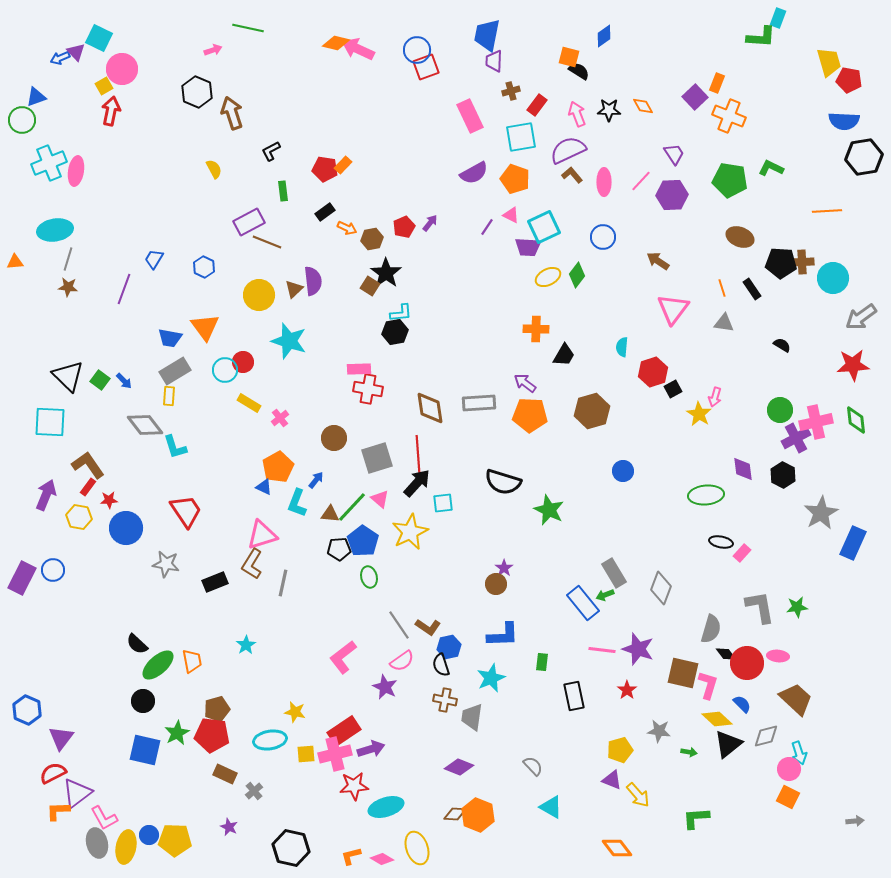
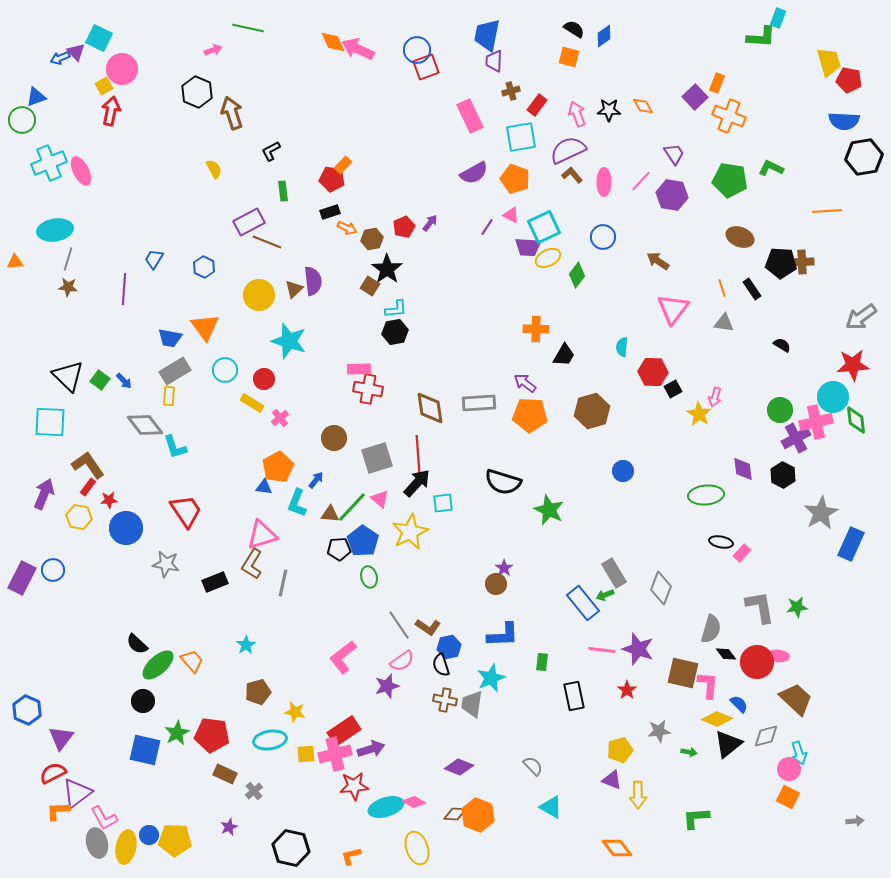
orange diamond at (336, 43): moved 3 px left, 1 px up; rotated 52 degrees clockwise
black semicircle at (579, 71): moved 5 px left, 42 px up
red pentagon at (325, 169): moved 7 px right, 10 px down
pink ellipse at (76, 171): moved 5 px right; rotated 36 degrees counterclockwise
purple hexagon at (672, 195): rotated 12 degrees clockwise
black rectangle at (325, 212): moved 5 px right; rotated 18 degrees clockwise
black star at (386, 273): moved 1 px right, 4 px up
yellow ellipse at (548, 277): moved 19 px up
cyan circle at (833, 278): moved 119 px down
purple line at (124, 289): rotated 16 degrees counterclockwise
cyan L-shape at (401, 313): moved 5 px left, 4 px up
red circle at (243, 362): moved 21 px right, 17 px down
red hexagon at (653, 372): rotated 20 degrees clockwise
yellow rectangle at (249, 403): moved 3 px right
blue triangle at (264, 487): rotated 18 degrees counterclockwise
purple arrow at (46, 495): moved 2 px left, 1 px up
blue rectangle at (853, 543): moved 2 px left, 1 px down
orange trapezoid at (192, 661): rotated 30 degrees counterclockwise
red circle at (747, 663): moved 10 px right, 1 px up
pink L-shape at (708, 685): rotated 12 degrees counterclockwise
purple star at (385, 687): moved 2 px right, 1 px up; rotated 30 degrees clockwise
blue semicircle at (742, 704): moved 3 px left
brown pentagon at (217, 709): moved 41 px right, 17 px up
gray trapezoid at (472, 717): moved 13 px up
yellow diamond at (717, 719): rotated 20 degrees counterclockwise
gray star at (659, 731): rotated 15 degrees counterclockwise
yellow arrow at (638, 795): rotated 40 degrees clockwise
purple star at (229, 827): rotated 24 degrees clockwise
pink diamond at (382, 859): moved 32 px right, 57 px up
